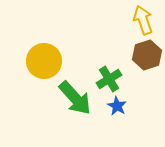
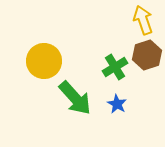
green cross: moved 6 px right, 12 px up
blue star: moved 2 px up
